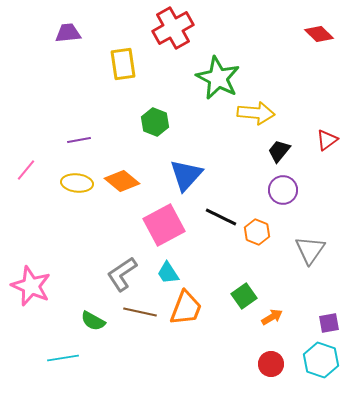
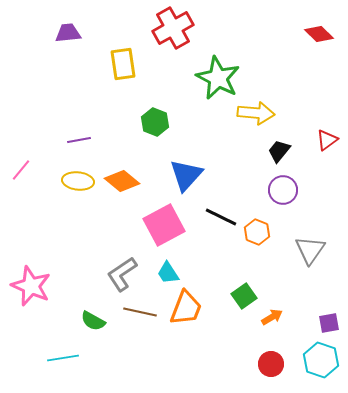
pink line: moved 5 px left
yellow ellipse: moved 1 px right, 2 px up
